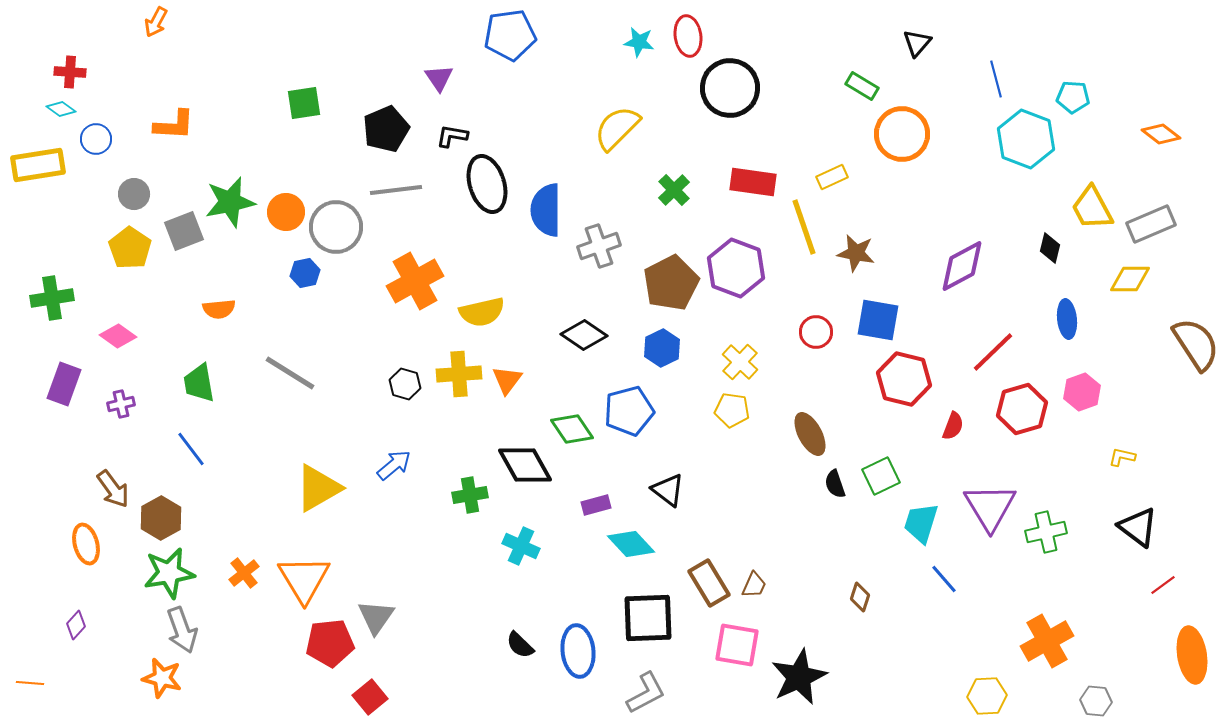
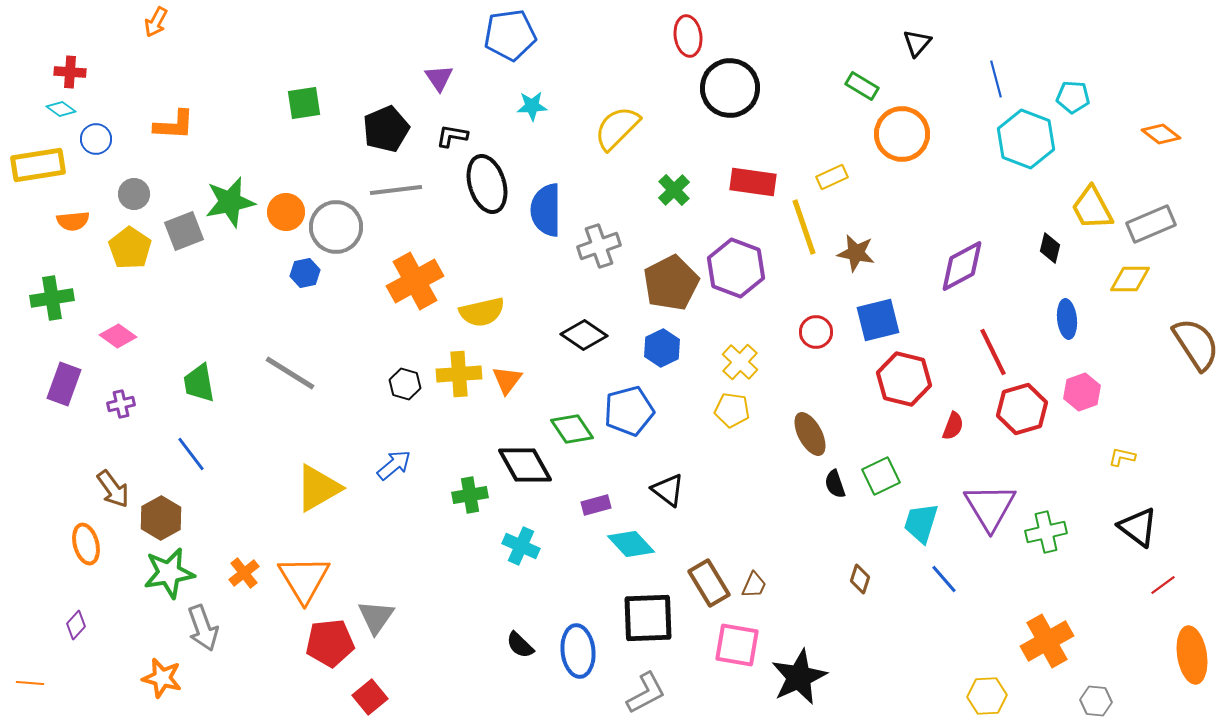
cyan star at (639, 42): moved 107 px left, 64 px down; rotated 12 degrees counterclockwise
orange semicircle at (219, 309): moved 146 px left, 88 px up
blue square at (878, 320): rotated 24 degrees counterclockwise
red line at (993, 352): rotated 72 degrees counterclockwise
blue line at (191, 449): moved 5 px down
brown diamond at (860, 597): moved 18 px up
gray arrow at (182, 630): moved 21 px right, 2 px up
